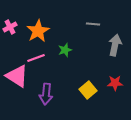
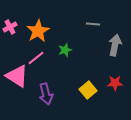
pink line: rotated 18 degrees counterclockwise
purple arrow: rotated 20 degrees counterclockwise
